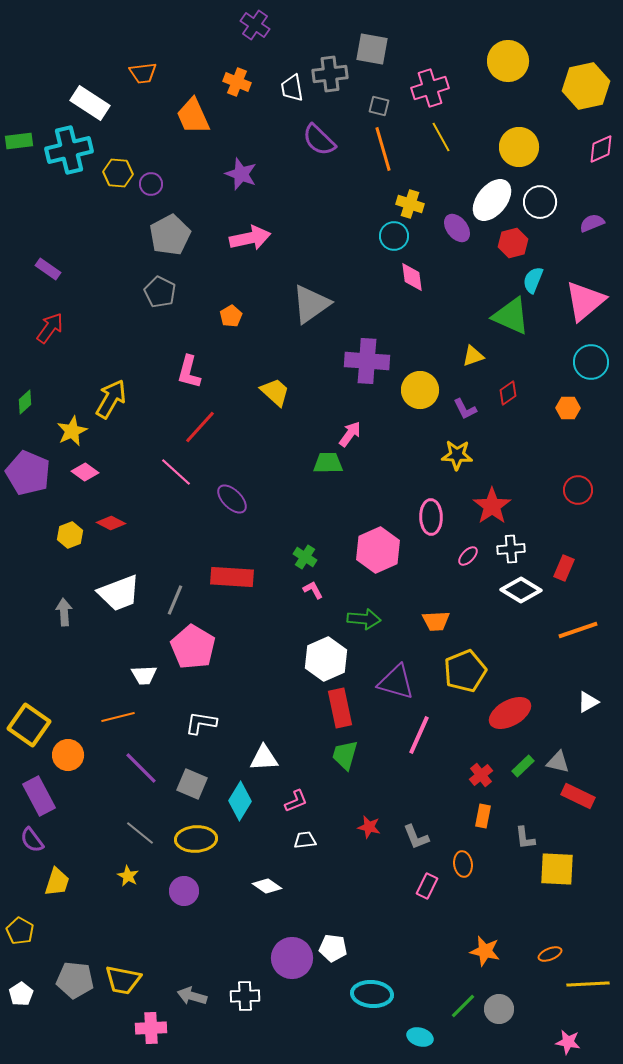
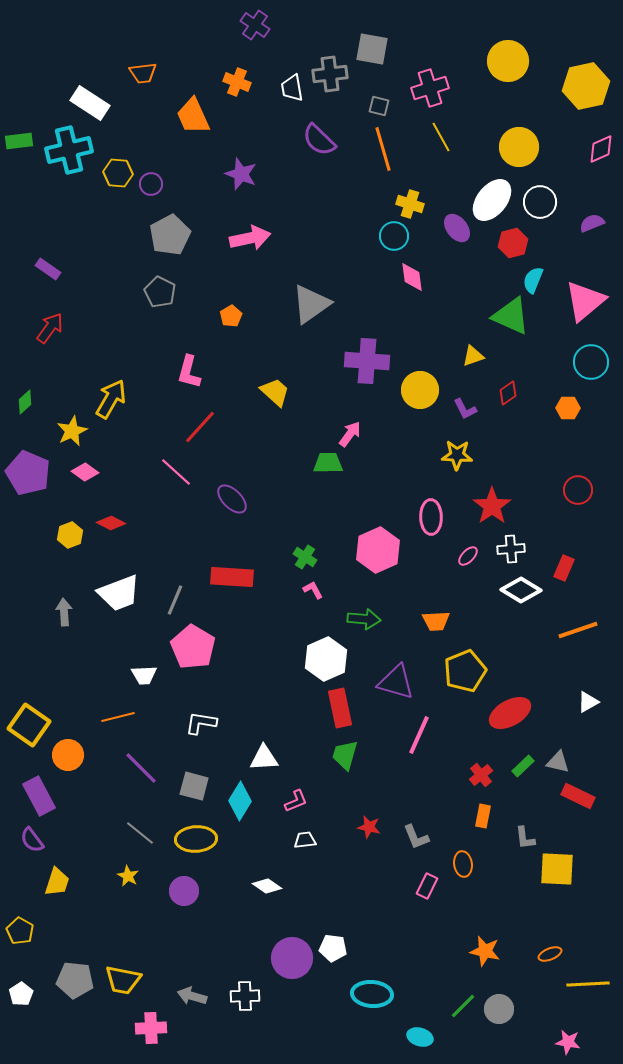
gray square at (192, 784): moved 2 px right, 2 px down; rotated 8 degrees counterclockwise
